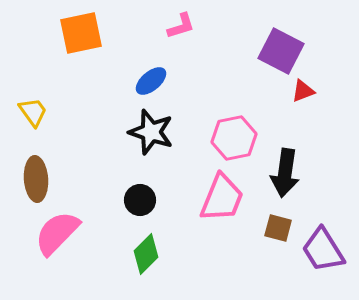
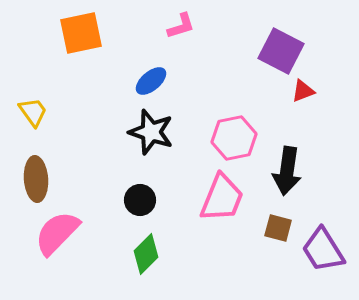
black arrow: moved 2 px right, 2 px up
